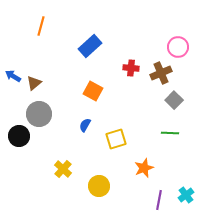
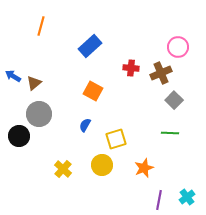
yellow circle: moved 3 px right, 21 px up
cyan cross: moved 1 px right, 2 px down
